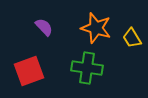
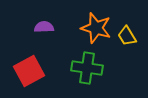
purple semicircle: rotated 48 degrees counterclockwise
yellow trapezoid: moved 5 px left, 2 px up
red square: rotated 8 degrees counterclockwise
